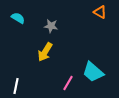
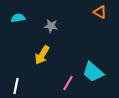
cyan semicircle: rotated 40 degrees counterclockwise
yellow arrow: moved 3 px left, 3 px down
